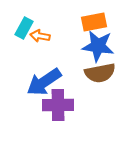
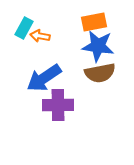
blue arrow: moved 4 px up
